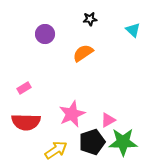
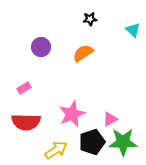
purple circle: moved 4 px left, 13 px down
pink triangle: moved 2 px right, 1 px up
